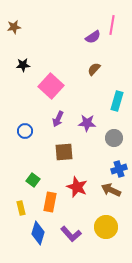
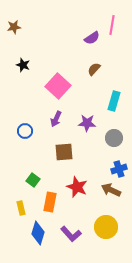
purple semicircle: moved 1 px left, 1 px down
black star: rotated 24 degrees clockwise
pink square: moved 7 px right
cyan rectangle: moved 3 px left
purple arrow: moved 2 px left
